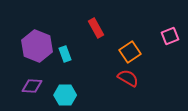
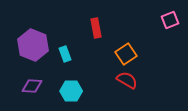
red rectangle: rotated 18 degrees clockwise
pink square: moved 16 px up
purple hexagon: moved 4 px left, 1 px up
orange square: moved 4 px left, 2 px down
red semicircle: moved 1 px left, 2 px down
cyan hexagon: moved 6 px right, 4 px up
